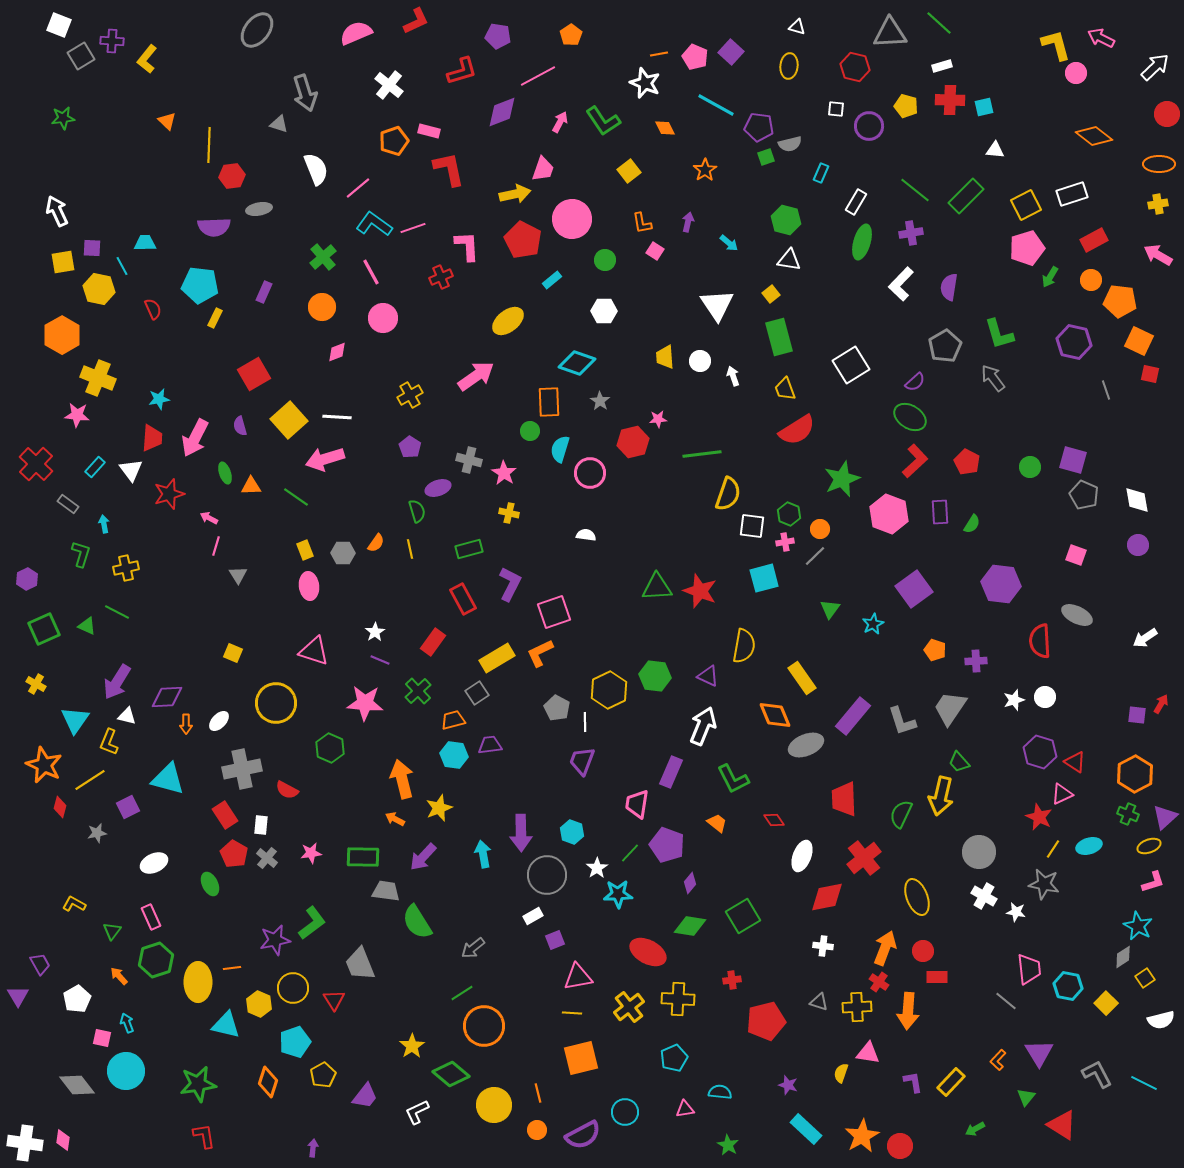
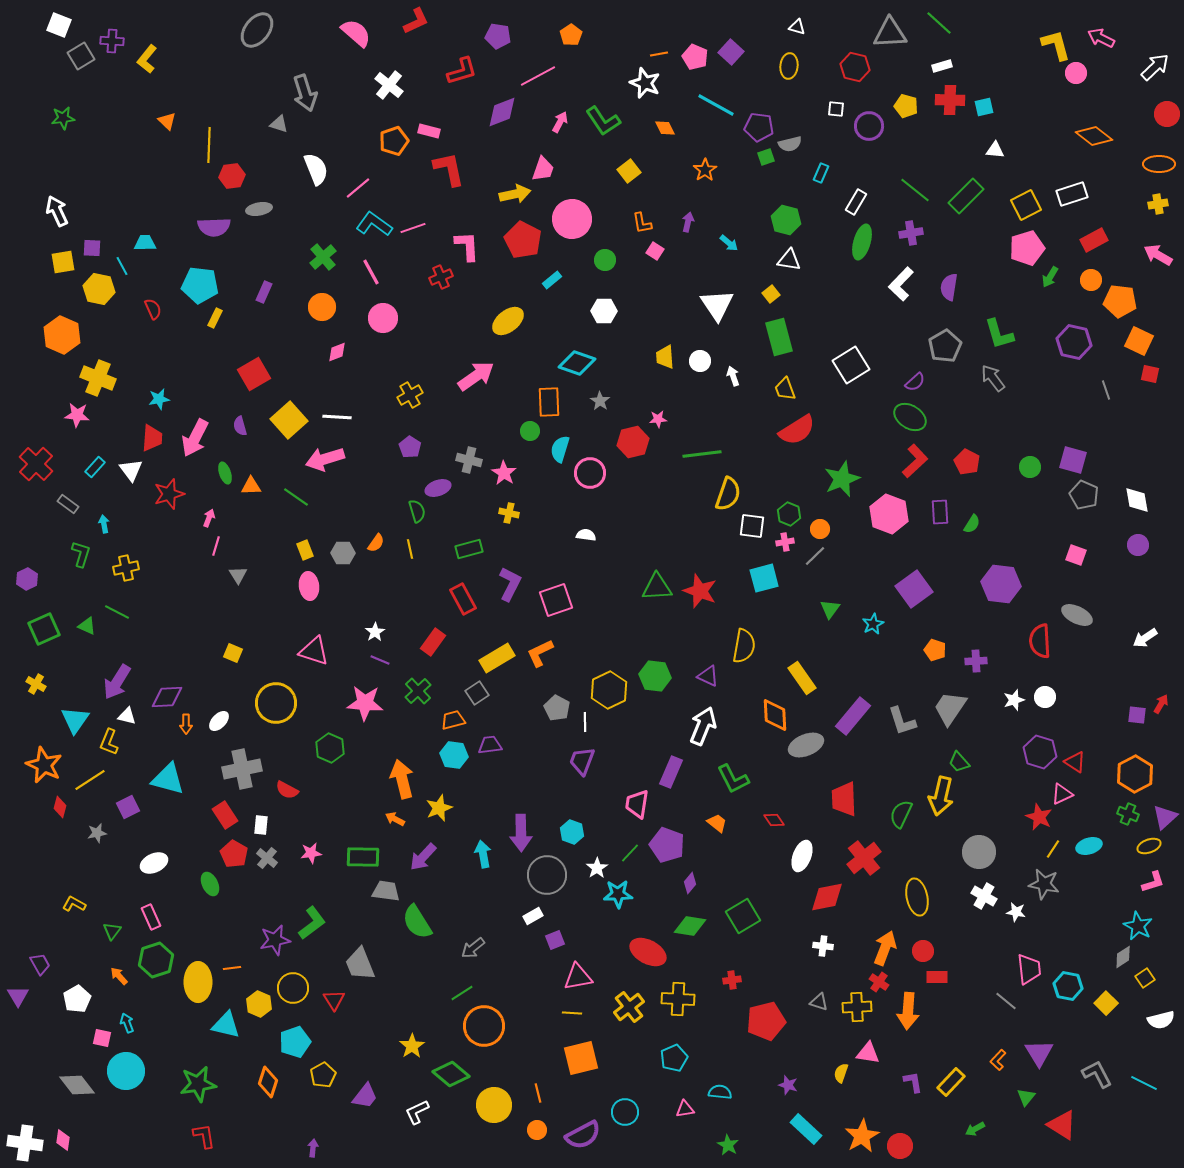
pink semicircle at (356, 33): rotated 64 degrees clockwise
orange hexagon at (62, 335): rotated 6 degrees counterclockwise
pink arrow at (209, 518): rotated 84 degrees clockwise
pink square at (554, 612): moved 2 px right, 12 px up
orange diamond at (775, 715): rotated 20 degrees clockwise
yellow ellipse at (917, 897): rotated 9 degrees clockwise
